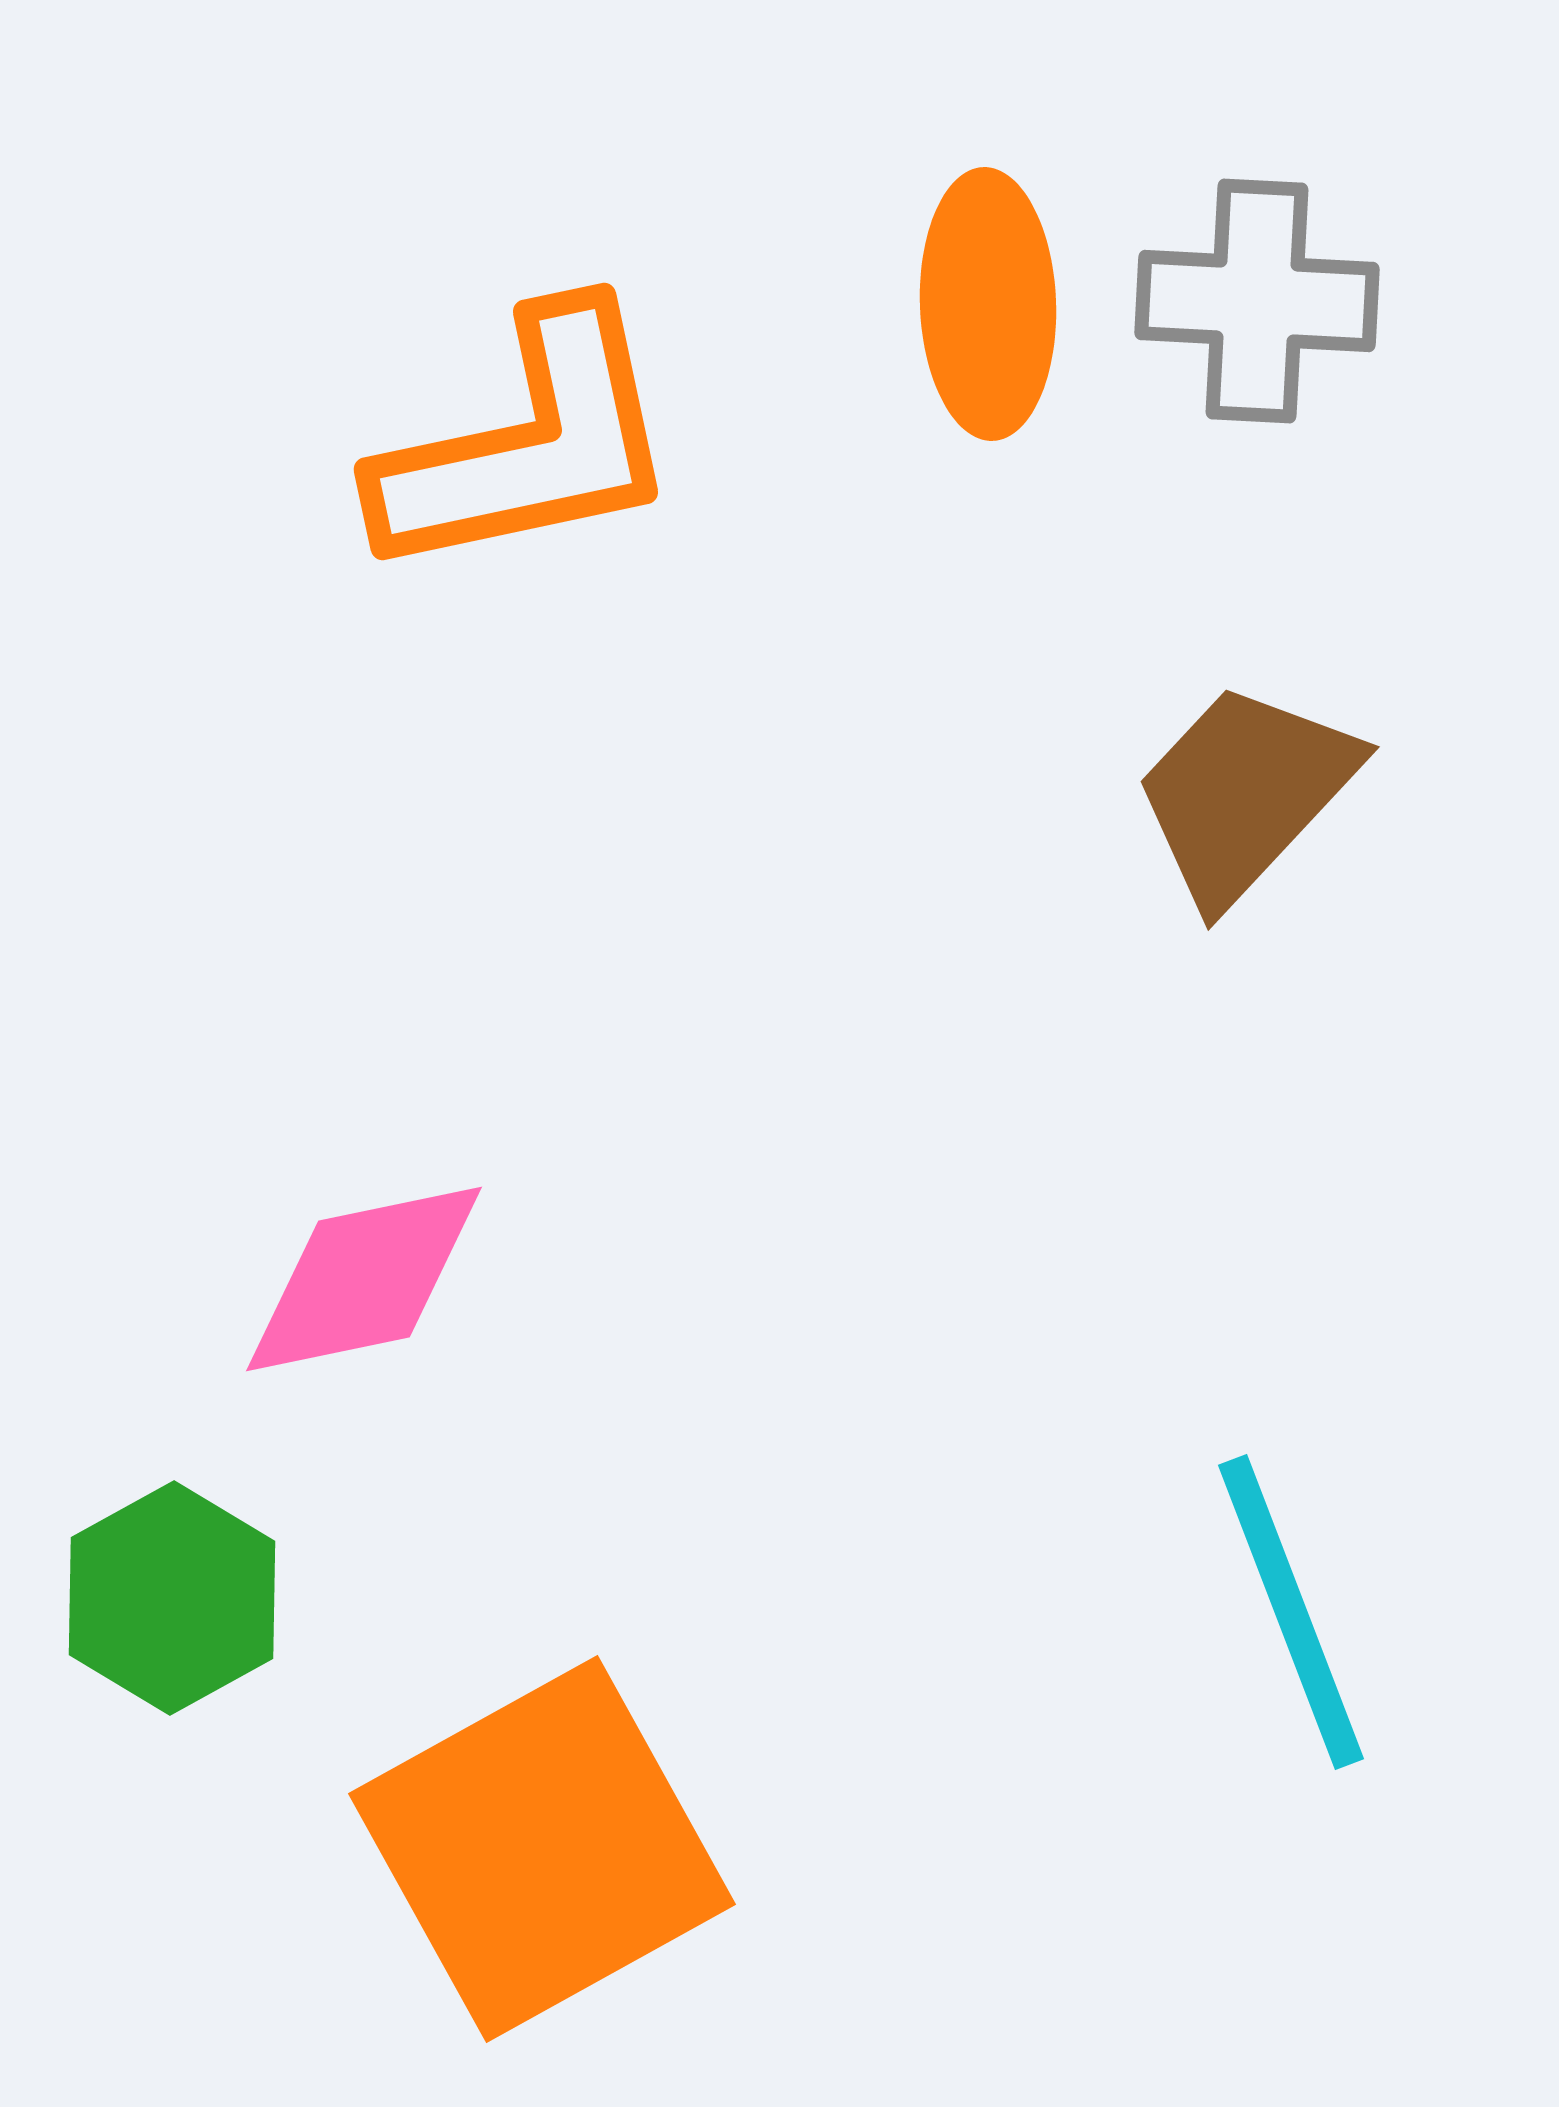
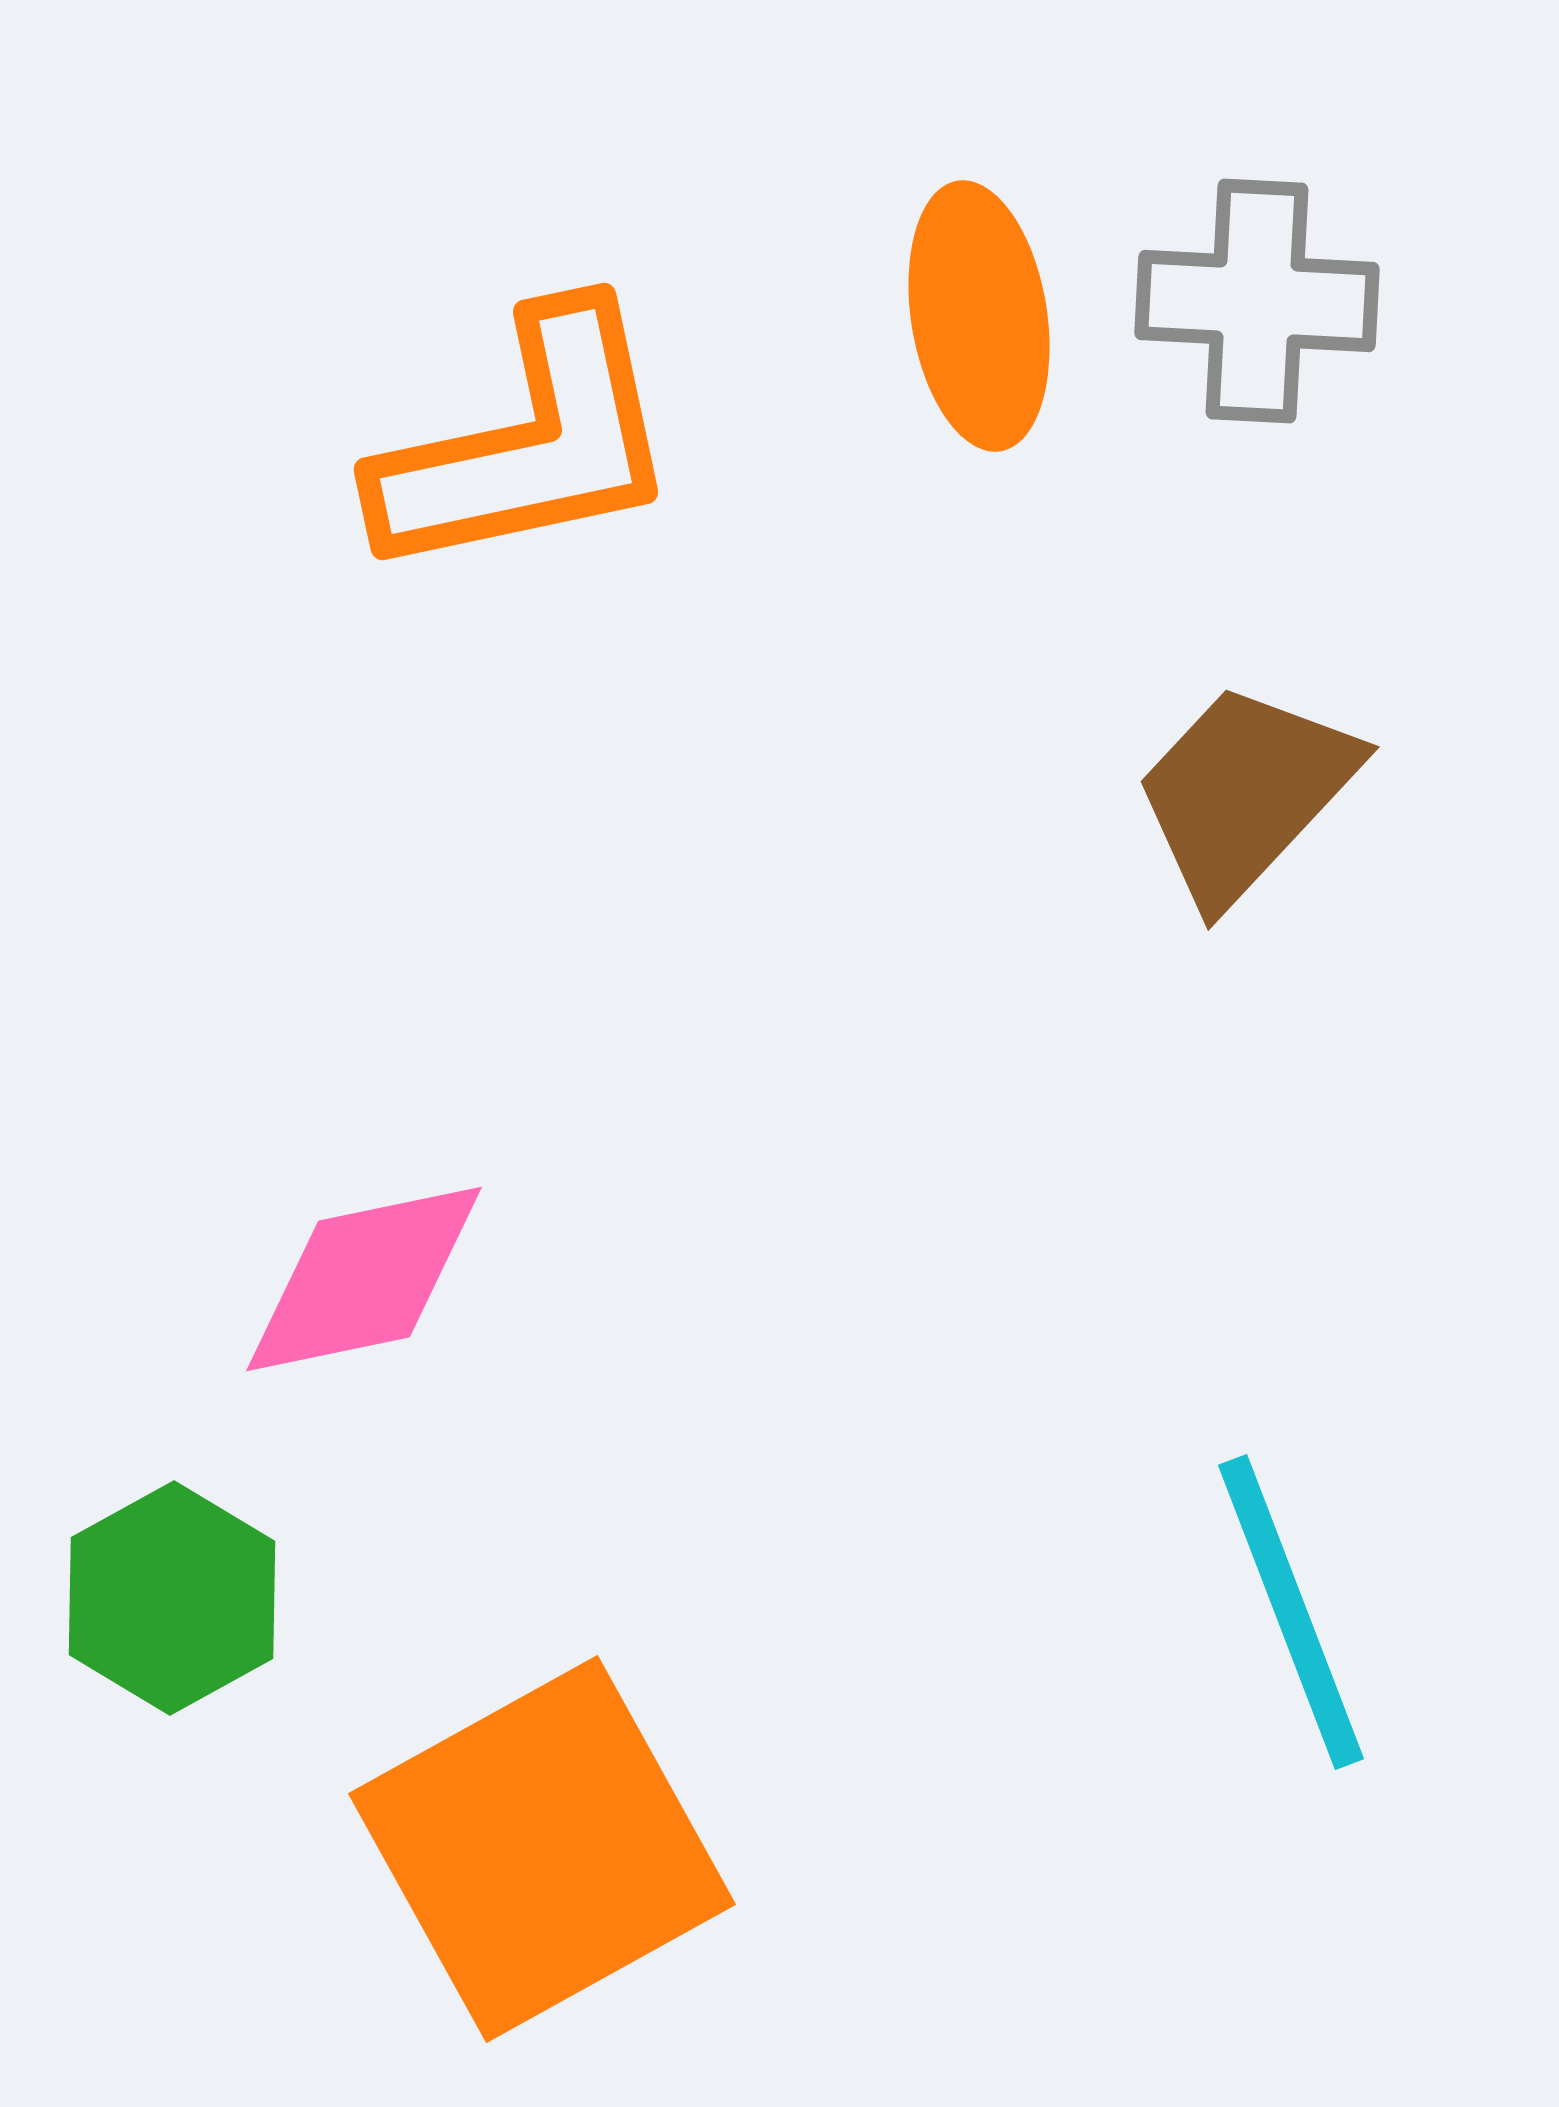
orange ellipse: moved 9 px left, 12 px down; rotated 7 degrees counterclockwise
